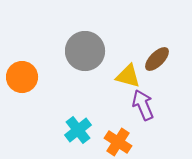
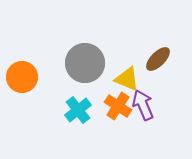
gray circle: moved 12 px down
brown ellipse: moved 1 px right
yellow triangle: moved 1 px left, 3 px down; rotated 8 degrees clockwise
cyan cross: moved 20 px up
orange cross: moved 36 px up
